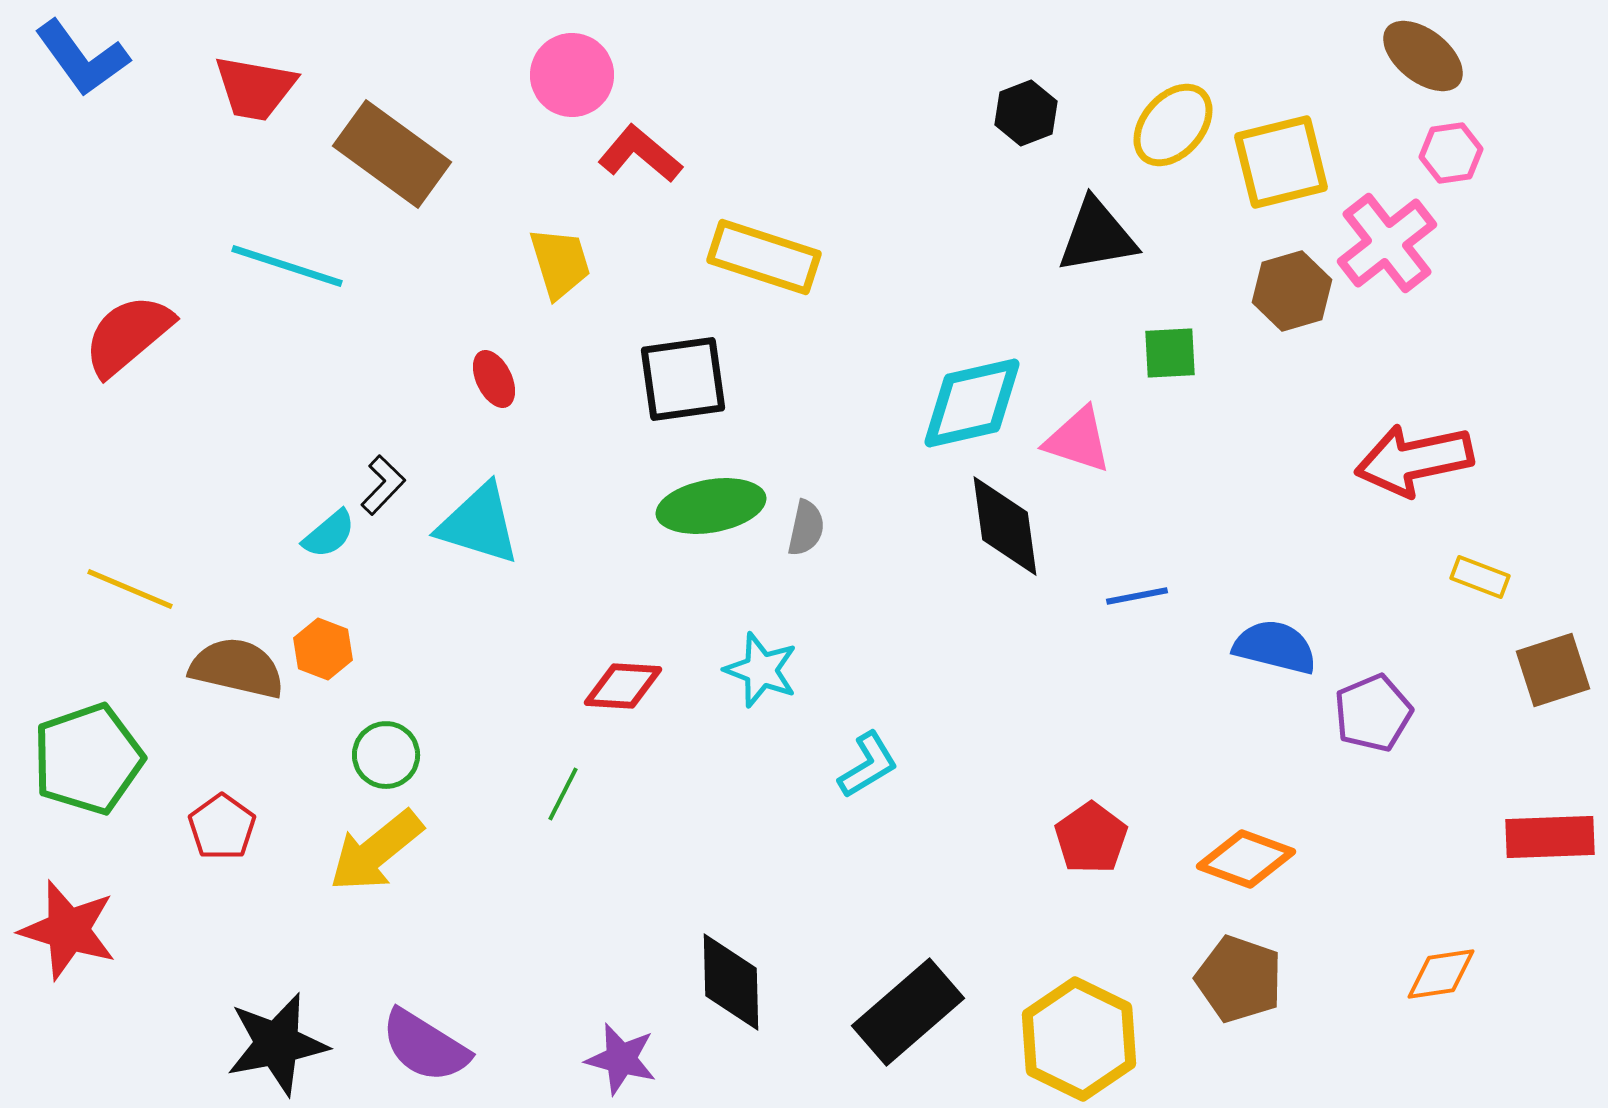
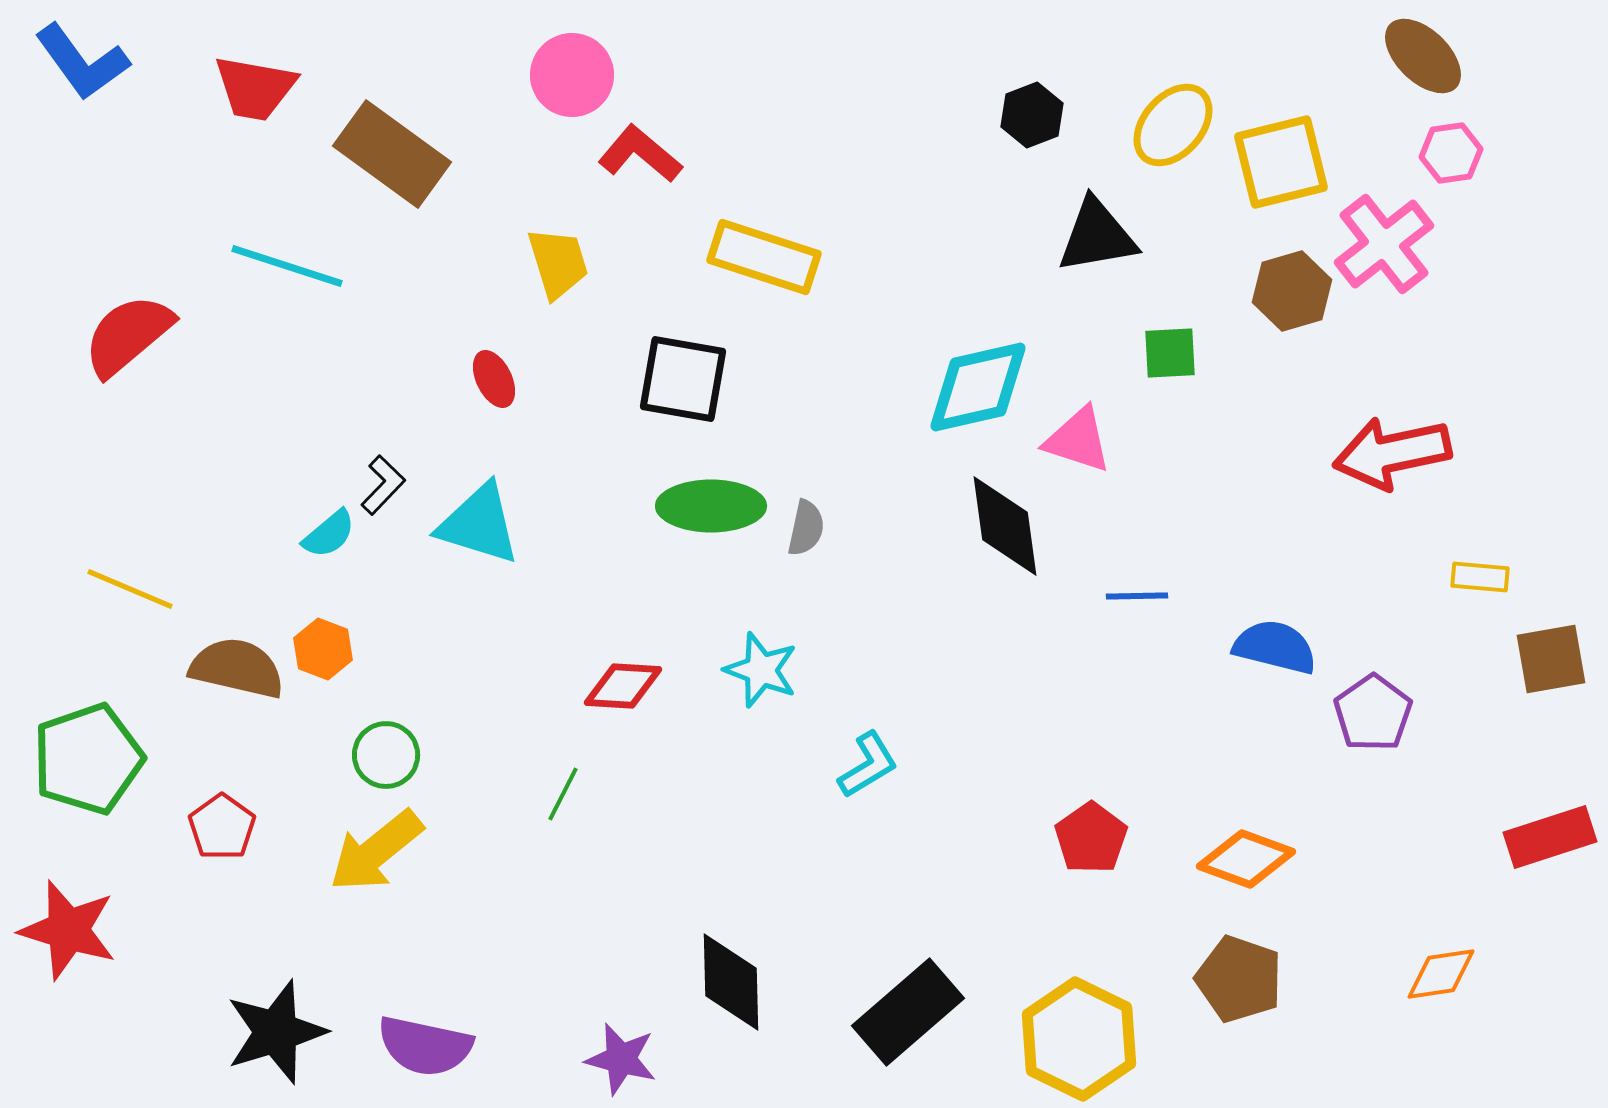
brown ellipse at (1423, 56): rotated 6 degrees clockwise
blue L-shape at (82, 58): moved 4 px down
black hexagon at (1026, 113): moved 6 px right, 2 px down
pink cross at (1387, 243): moved 3 px left, 1 px down
yellow trapezoid at (560, 263): moved 2 px left
black square at (683, 379): rotated 18 degrees clockwise
cyan diamond at (972, 403): moved 6 px right, 16 px up
red arrow at (1414, 460): moved 22 px left, 7 px up
green ellipse at (711, 506): rotated 10 degrees clockwise
yellow rectangle at (1480, 577): rotated 16 degrees counterclockwise
blue line at (1137, 596): rotated 10 degrees clockwise
brown square at (1553, 670): moved 2 px left, 11 px up; rotated 8 degrees clockwise
purple pentagon at (1373, 713): rotated 12 degrees counterclockwise
red rectangle at (1550, 837): rotated 16 degrees counterclockwise
black star at (277, 1044): moved 1 px left, 12 px up; rotated 6 degrees counterclockwise
purple semicircle at (425, 1046): rotated 20 degrees counterclockwise
